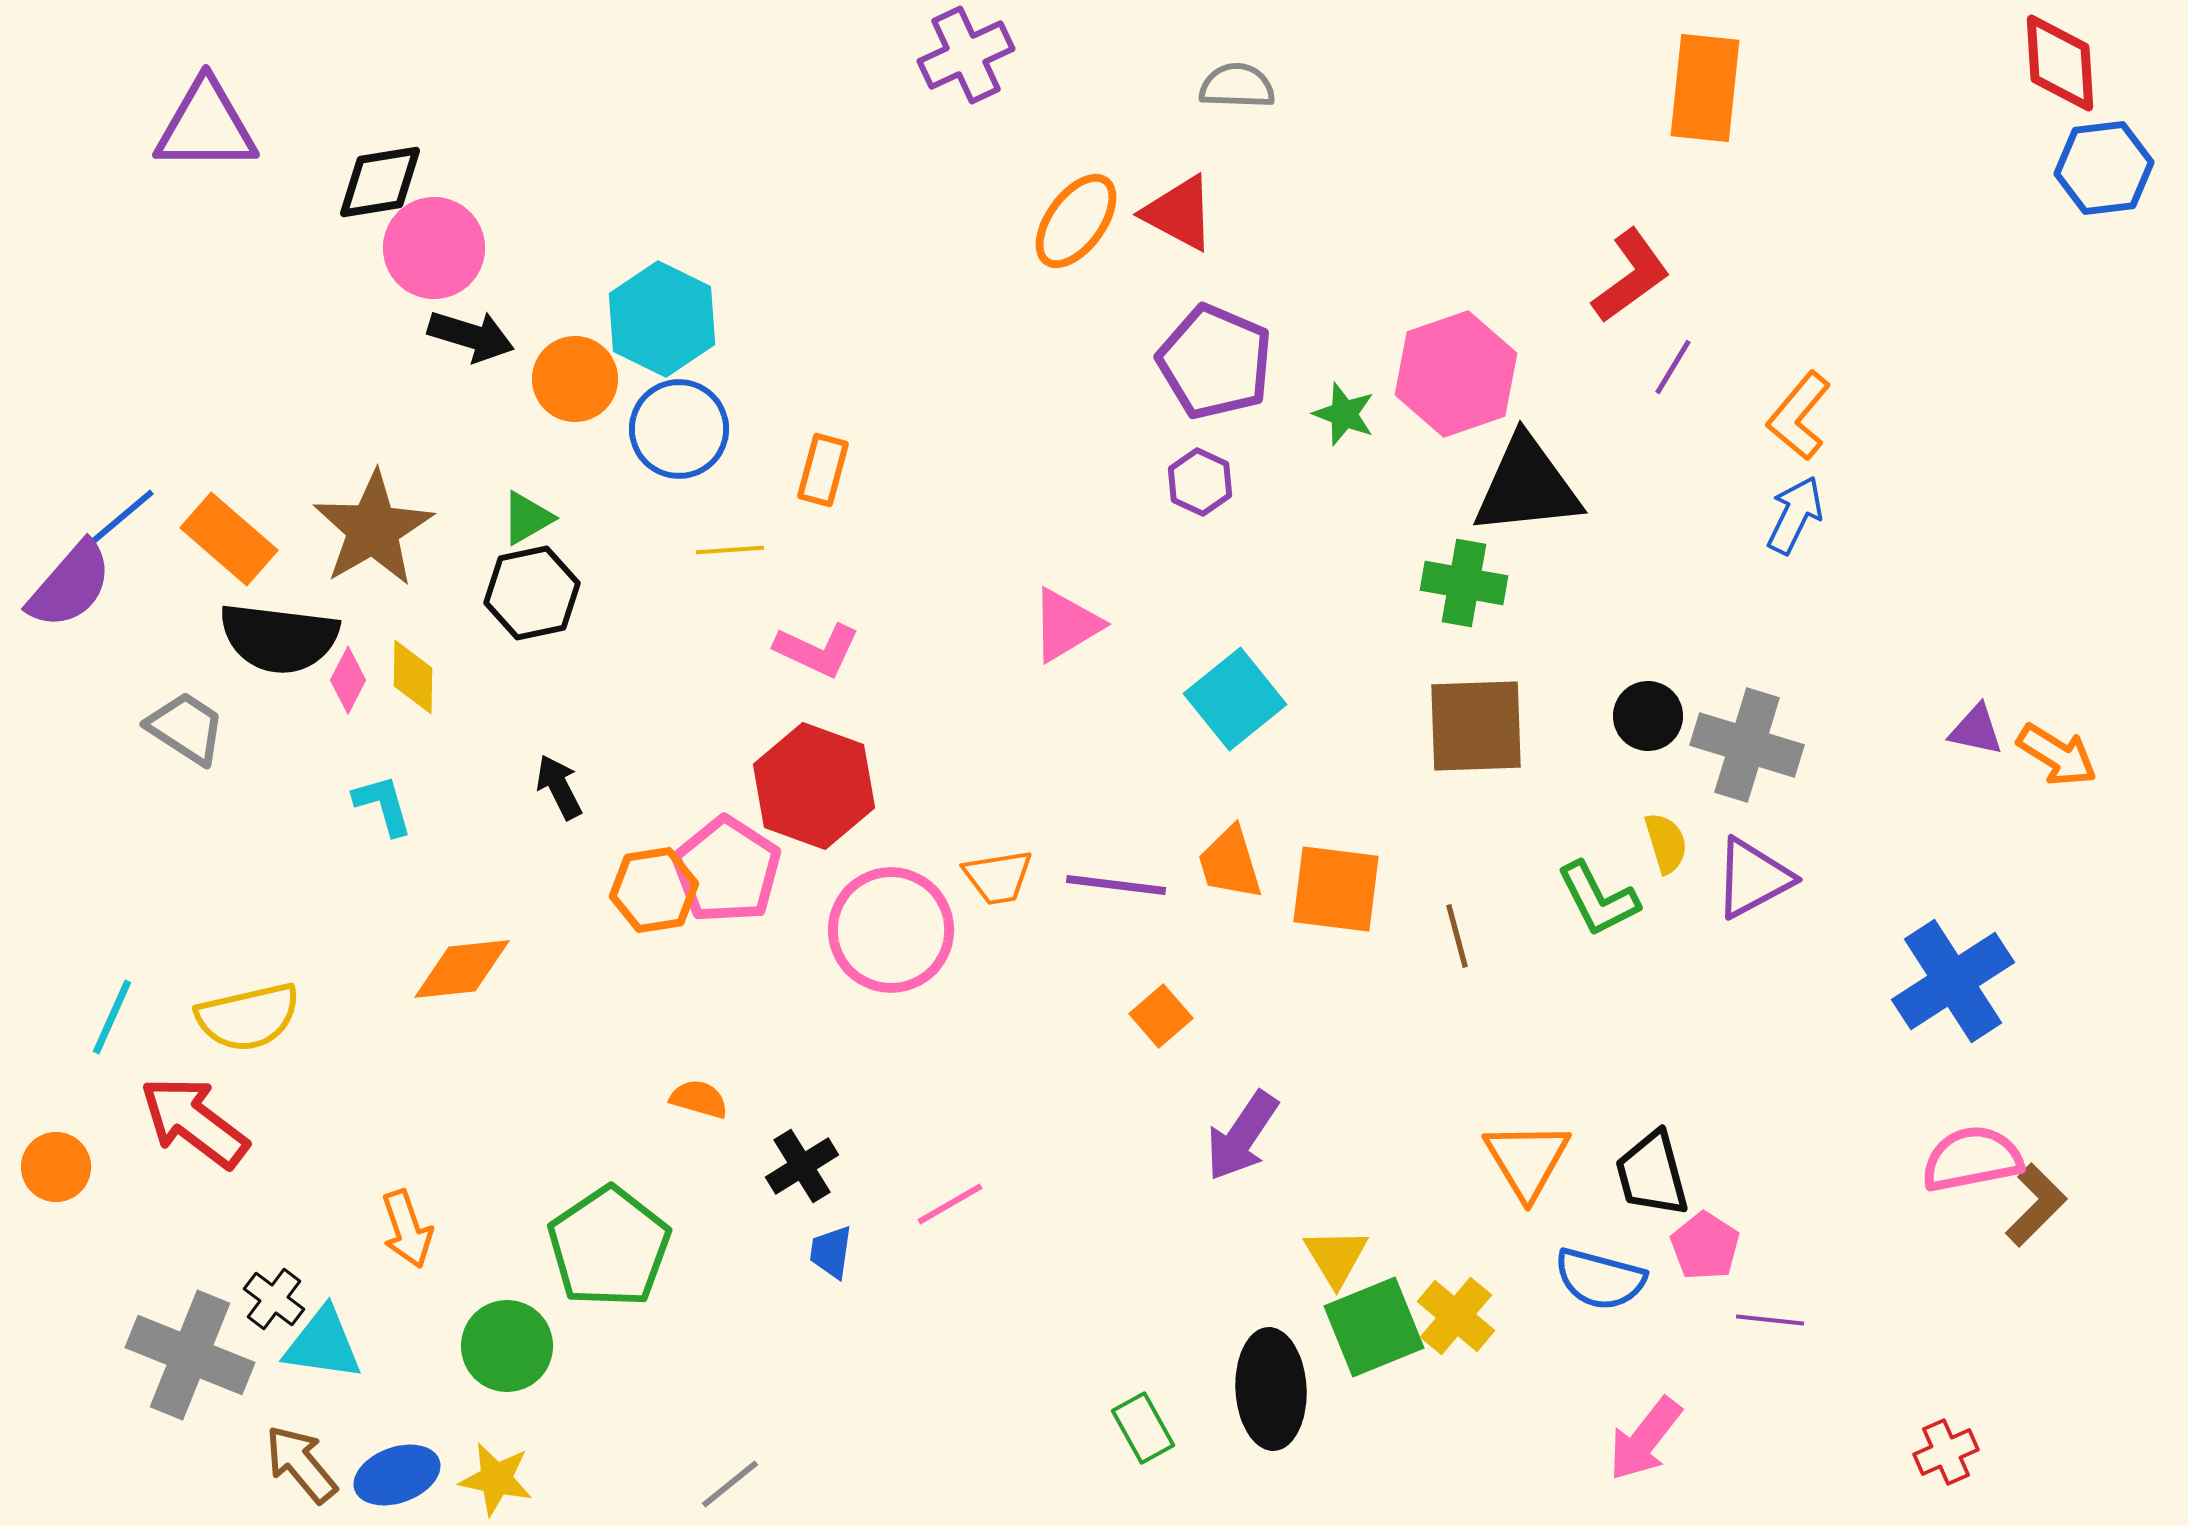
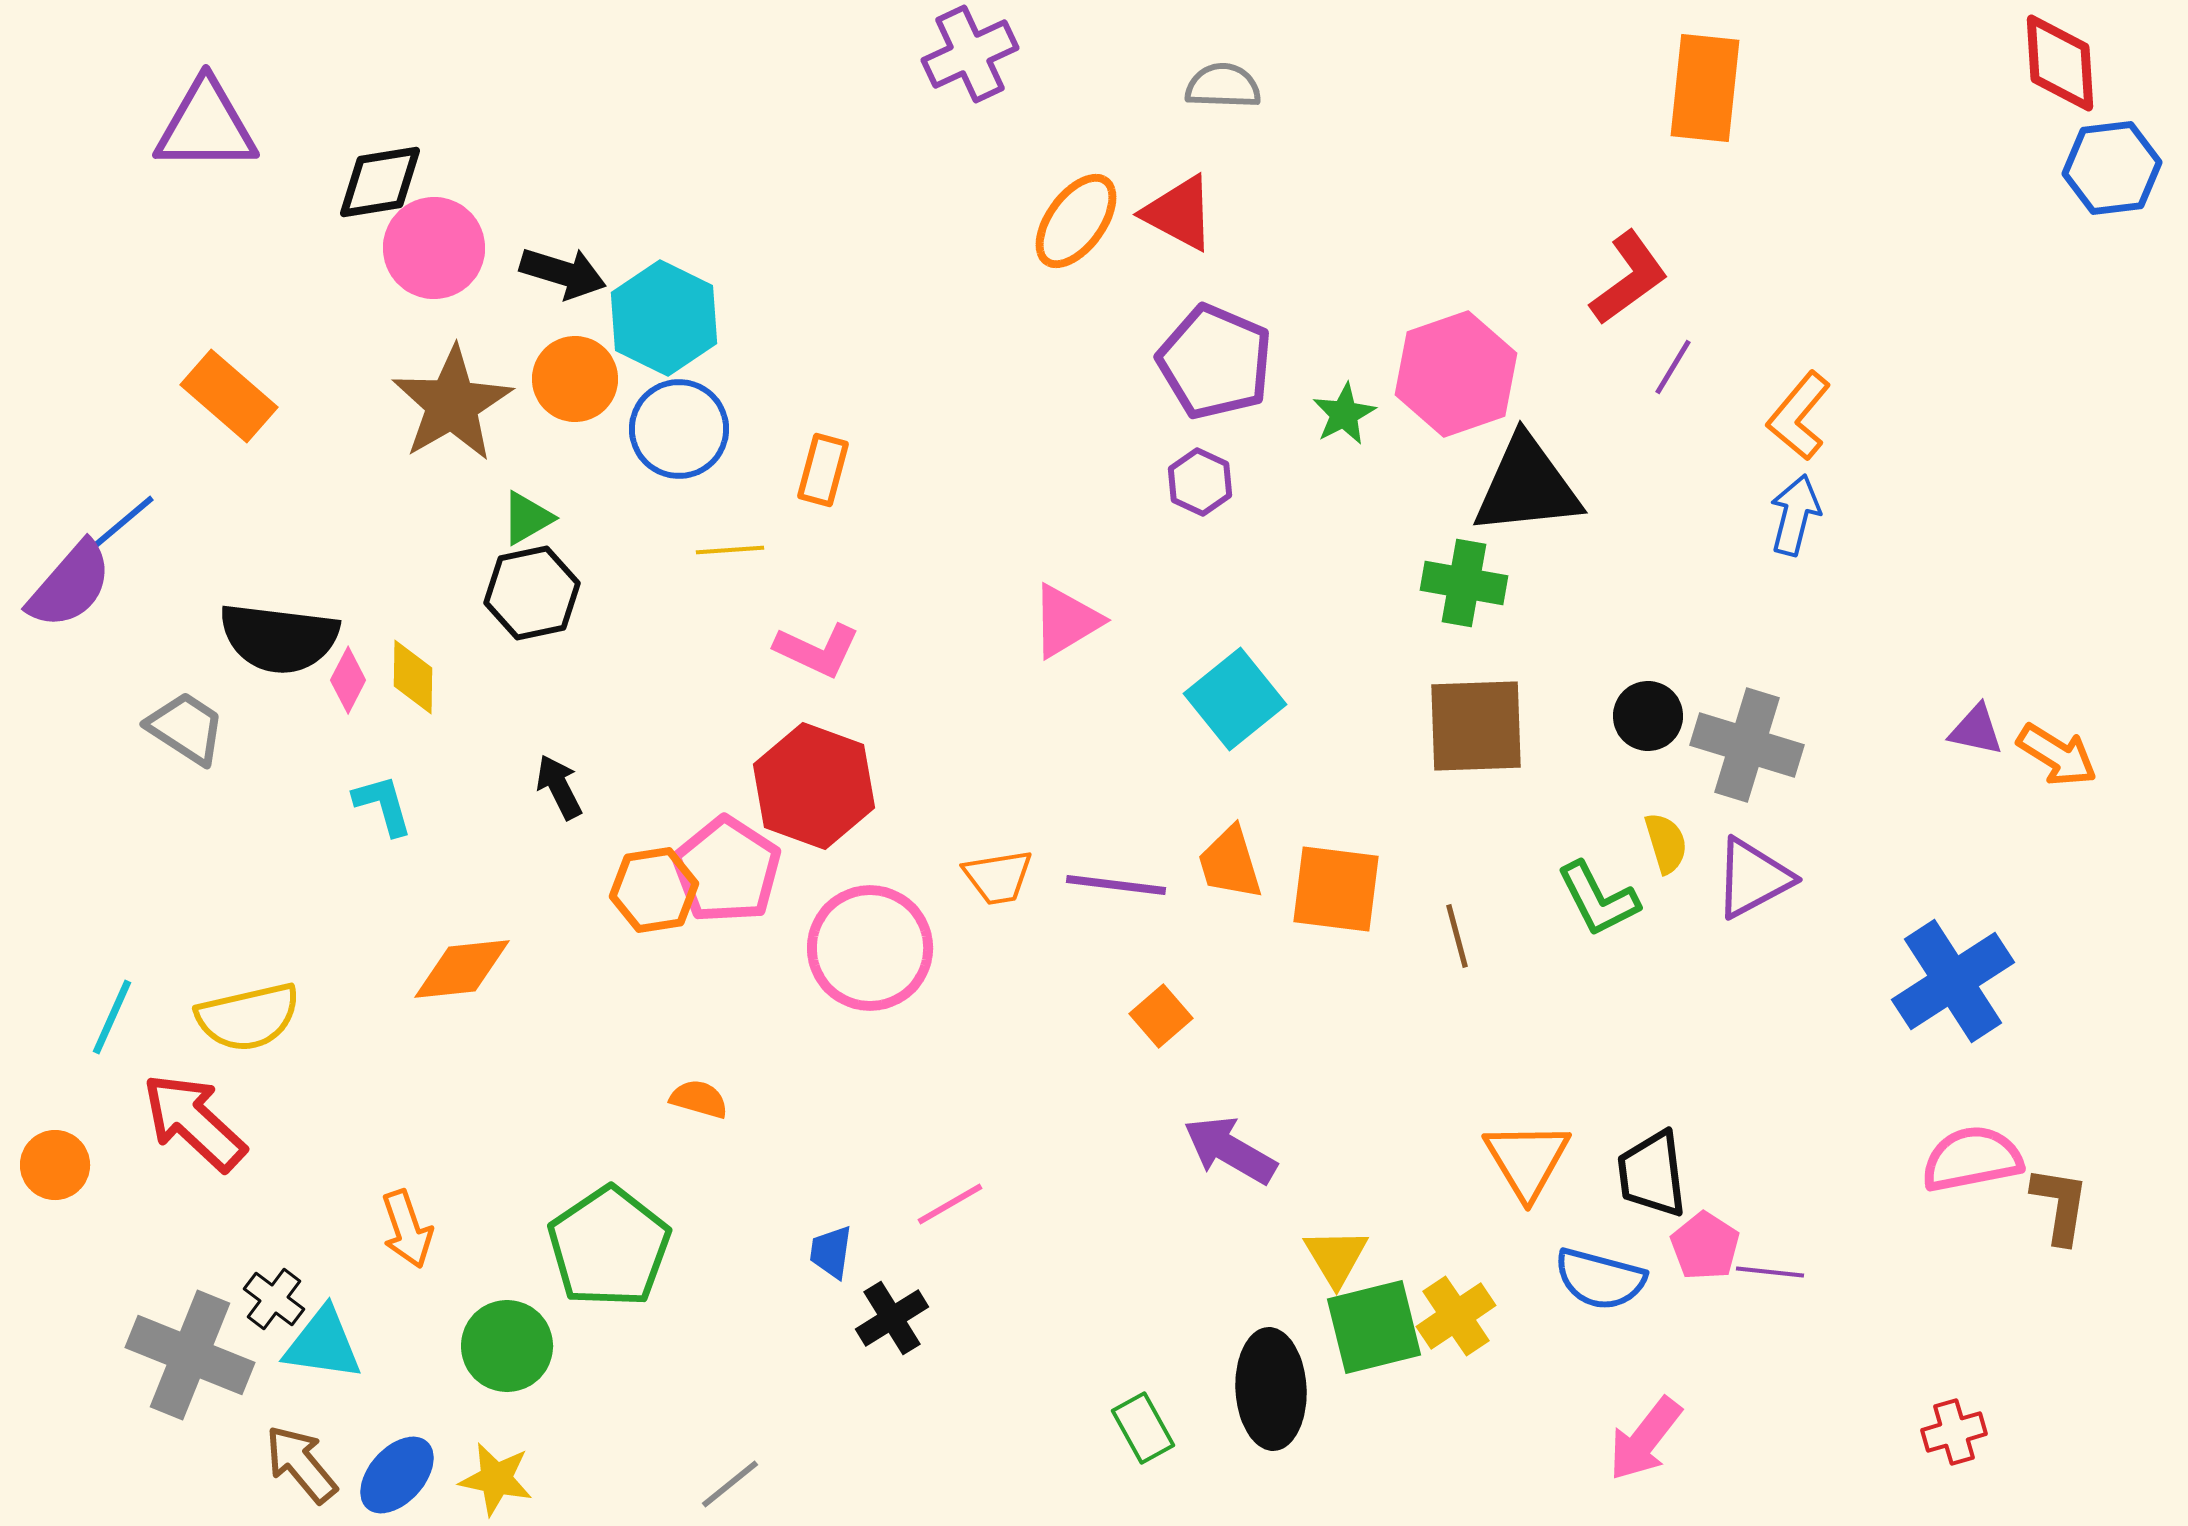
purple cross at (966, 55): moved 4 px right, 1 px up
gray semicircle at (1237, 86): moved 14 px left
blue hexagon at (2104, 168): moved 8 px right
red L-shape at (1631, 276): moved 2 px left, 2 px down
cyan hexagon at (662, 319): moved 2 px right, 1 px up
black arrow at (471, 336): moved 92 px right, 63 px up
green star at (1344, 414): rotated 24 degrees clockwise
blue arrow at (1795, 515): rotated 12 degrees counterclockwise
blue line at (116, 522): moved 6 px down
brown star at (373, 529): moved 79 px right, 125 px up
orange rectangle at (229, 539): moved 143 px up
pink triangle at (1066, 625): moved 4 px up
pink circle at (891, 930): moved 21 px left, 18 px down
red arrow at (194, 1122): rotated 6 degrees clockwise
purple arrow at (1242, 1136): moved 12 px left, 14 px down; rotated 86 degrees clockwise
black cross at (802, 1166): moved 90 px right, 152 px down
orange circle at (56, 1167): moved 1 px left, 2 px up
black trapezoid at (1652, 1174): rotated 8 degrees clockwise
brown L-shape at (2036, 1205): moved 24 px right; rotated 36 degrees counterclockwise
yellow cross at (1456, 1316): rotated 16 degrees clockwise
purple line at (1770, 1320): moved 48 px up
green square at (1374, 1327): rotated 8 degrees clockwise
red cross at (1946, 1452): moved 8 px right, 20 px up; rotated 8 degrees clockwise
blue ellipse at (397, 1475): rotated 28 degrees counterclockwise
